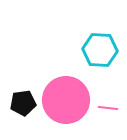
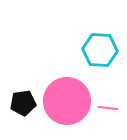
pink circle: moved 1 px right, 1 px down
